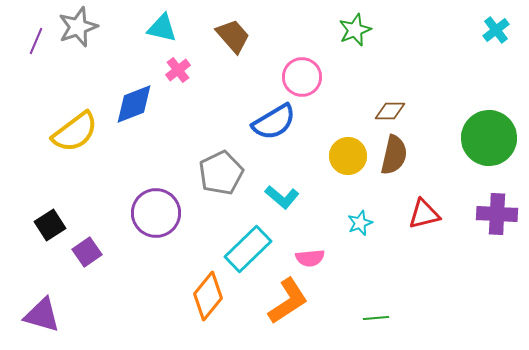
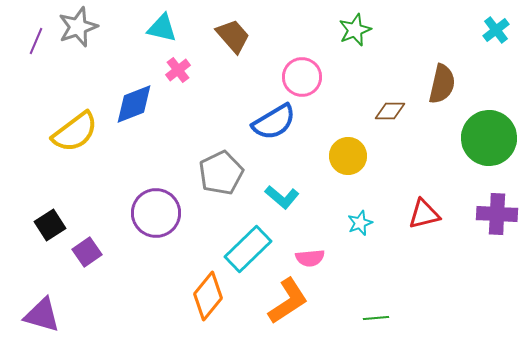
brown semicircle: moved 48 px right, 71 px up
